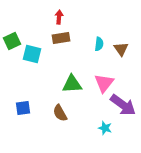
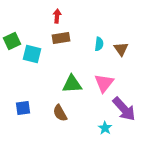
red arrow: moved 2 px left, 1 px up
purple arrow: moved 1 px right, 4 px down; rotated 12 degrees clockwise
cyan star: rotated 16 degrees clockwise
